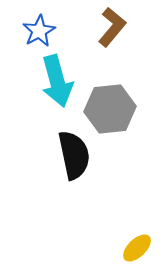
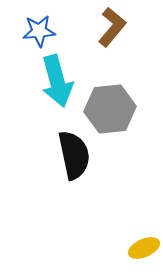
blue star: rotated 24 degrees clockwise
yellow ellipse: moved 7 px right; rotated 20 degrees clockwise
